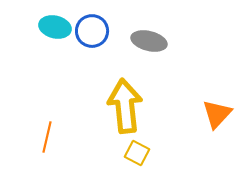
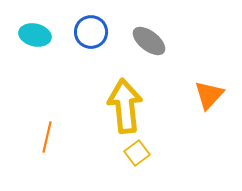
cyan ellipse: moved 20 px left, 8 px down
blue circle: moved 1 px left, 1 px down
gray ellipse: rotated 24 degrees clockwise
orange triangle: moved 8 px left, 19 px up
yellow square: rotated 25 degrees clockwise
